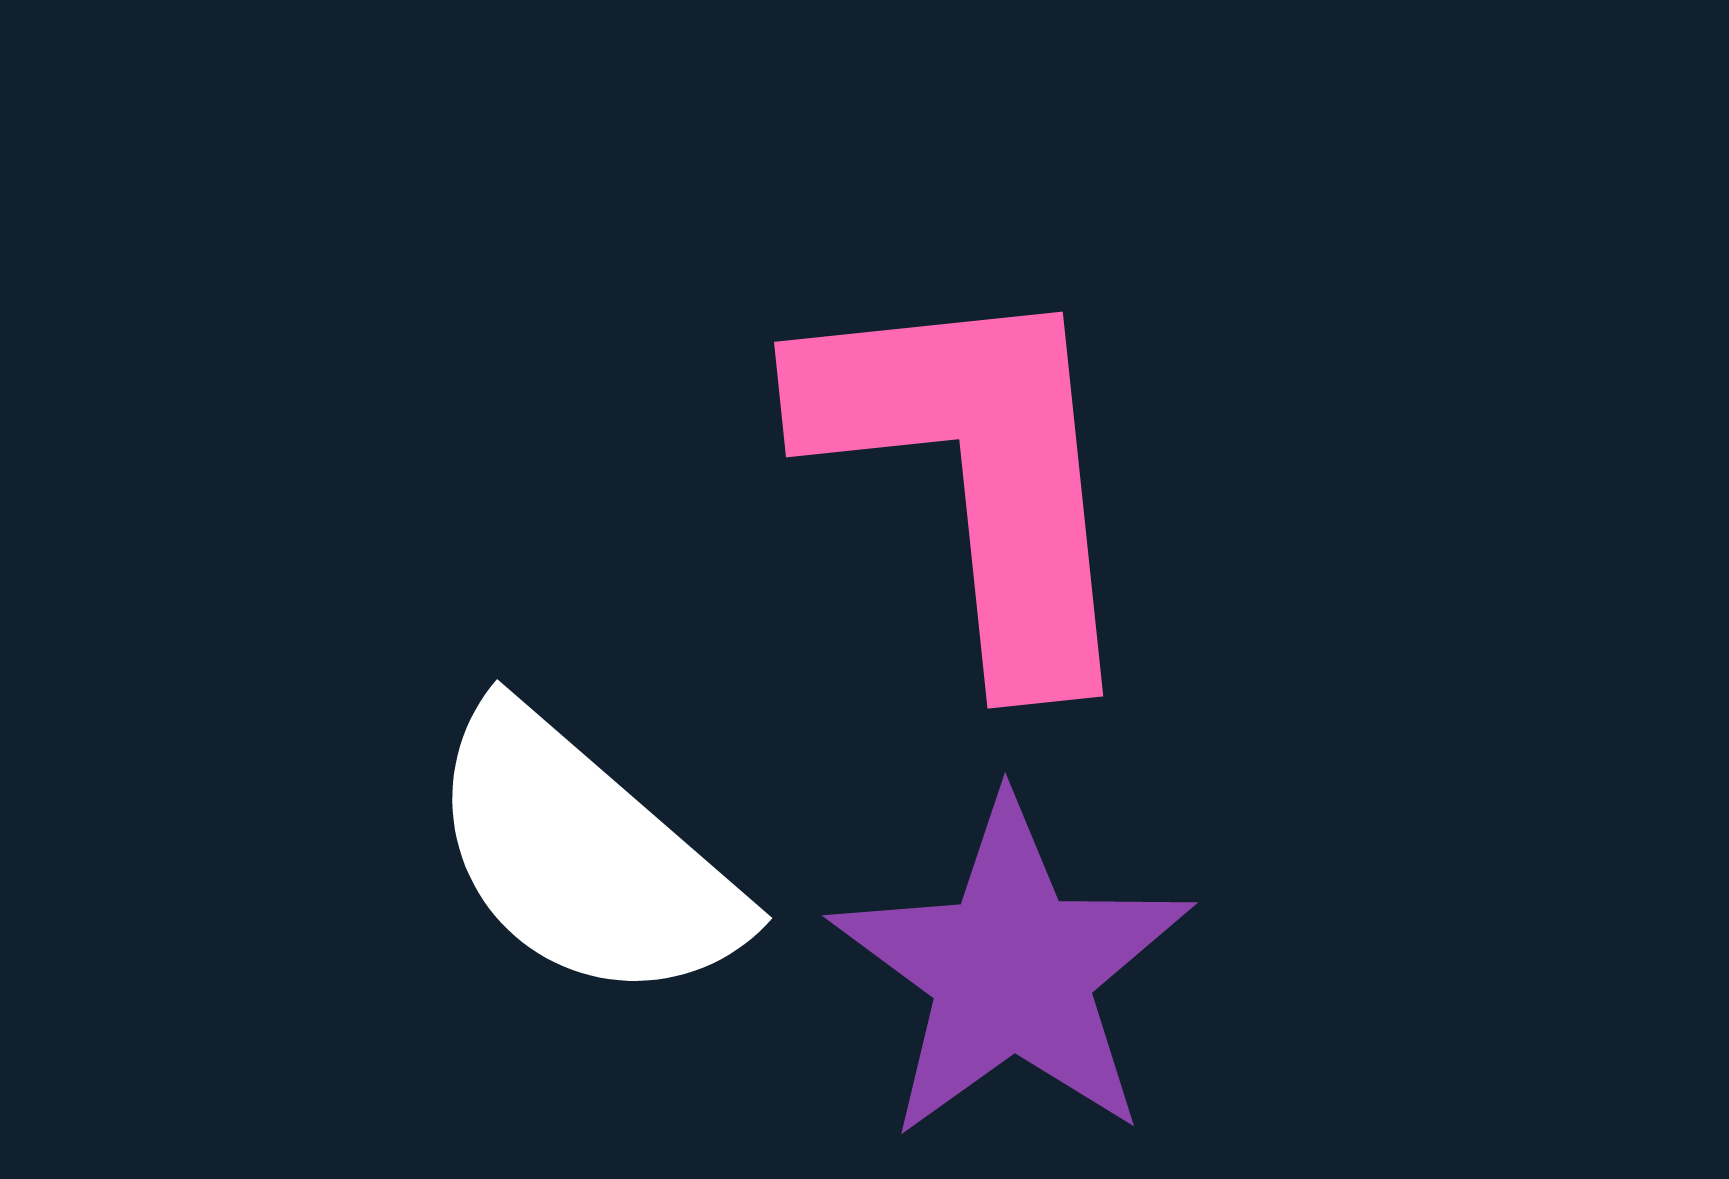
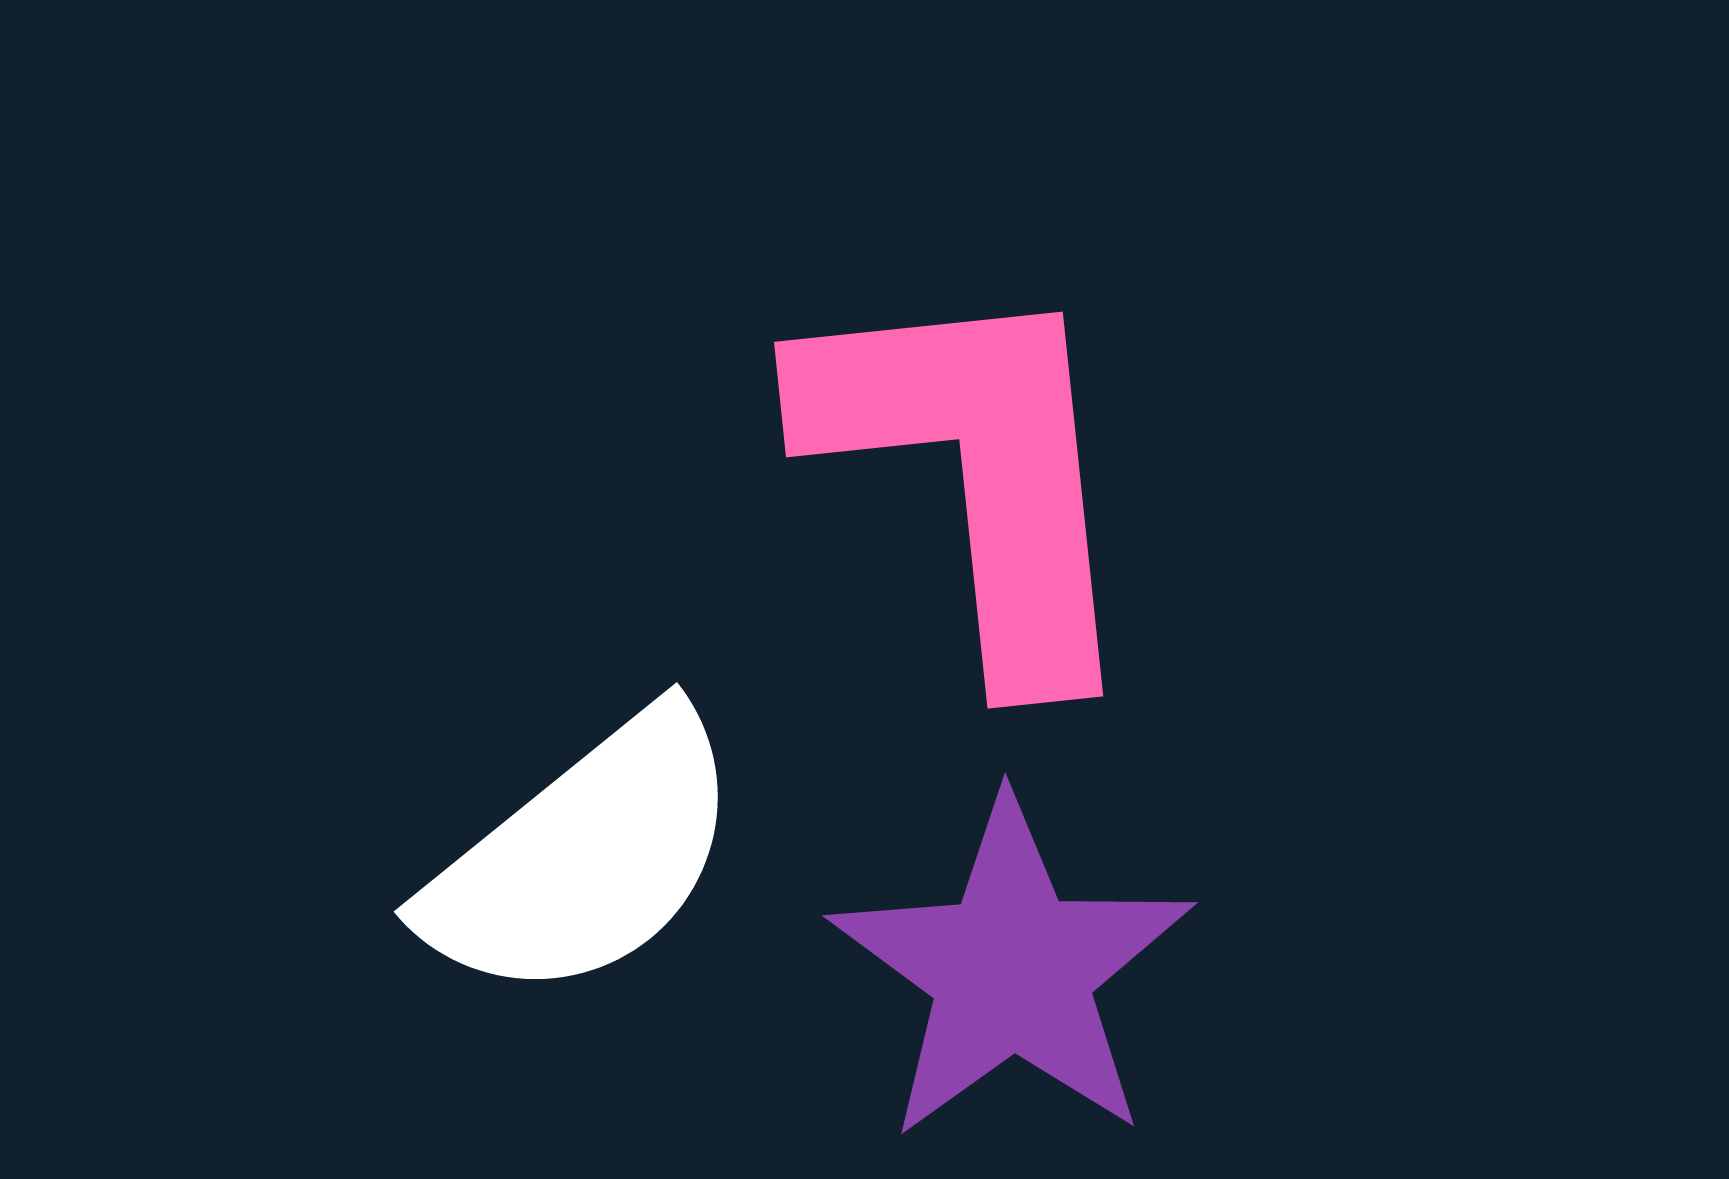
white semicircle: rotated 80 degrees counterclockwise
